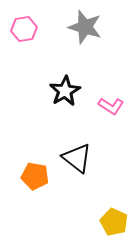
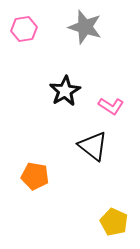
black triangle: moved 16 px right, 12 px up
